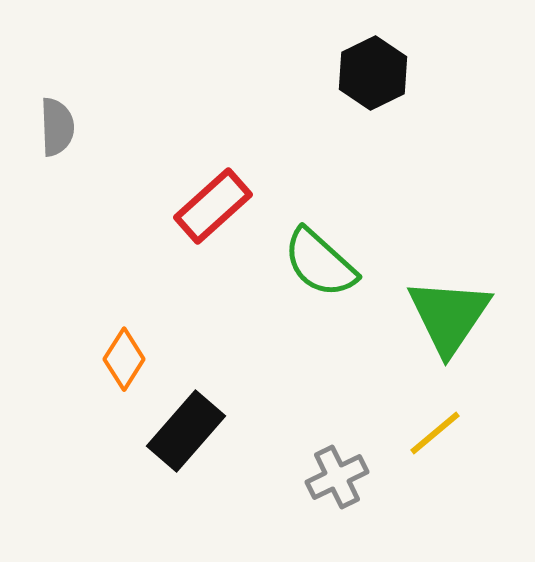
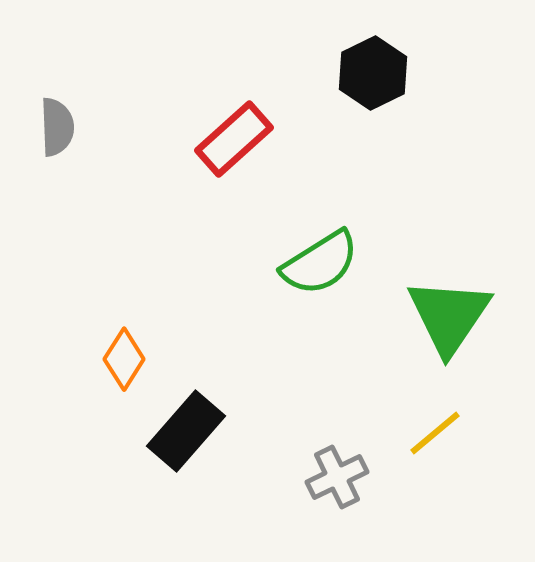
red rectangle: moved 21 px right, 67 px up
green semicircle: rotated 74 degrees counterclockwise
